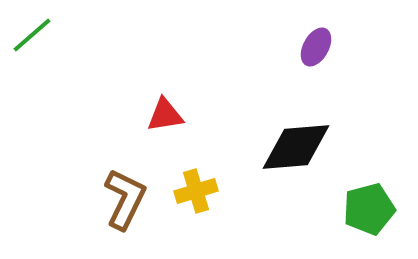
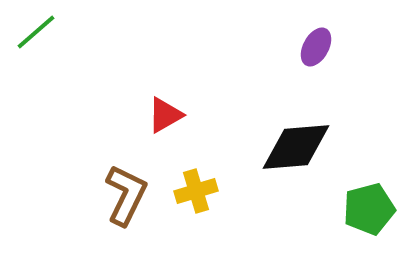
green line: moved 4 px right, 3 px up
red triangle: rotated 21 degrees counterclockwise
brown L-shape: moved 1 px right, 4 px up
